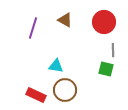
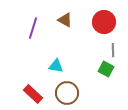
green square: rotated 14 degrees clockwise
brown circle: moved 2 px right, 3 px down
red rectangle: moved 3 px left, 1 px up; rotated 18 degrees clockwise
